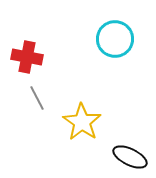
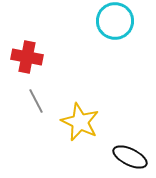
cyan circle: moved 18 px up
gray line: moved 1 px left, 3 px down
yellow star: moved 2 px left; rotated 9 degrees counterclockwise
